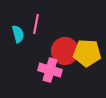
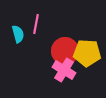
pink cross: moved 14 px right; rotated 15 degrees clockwise
